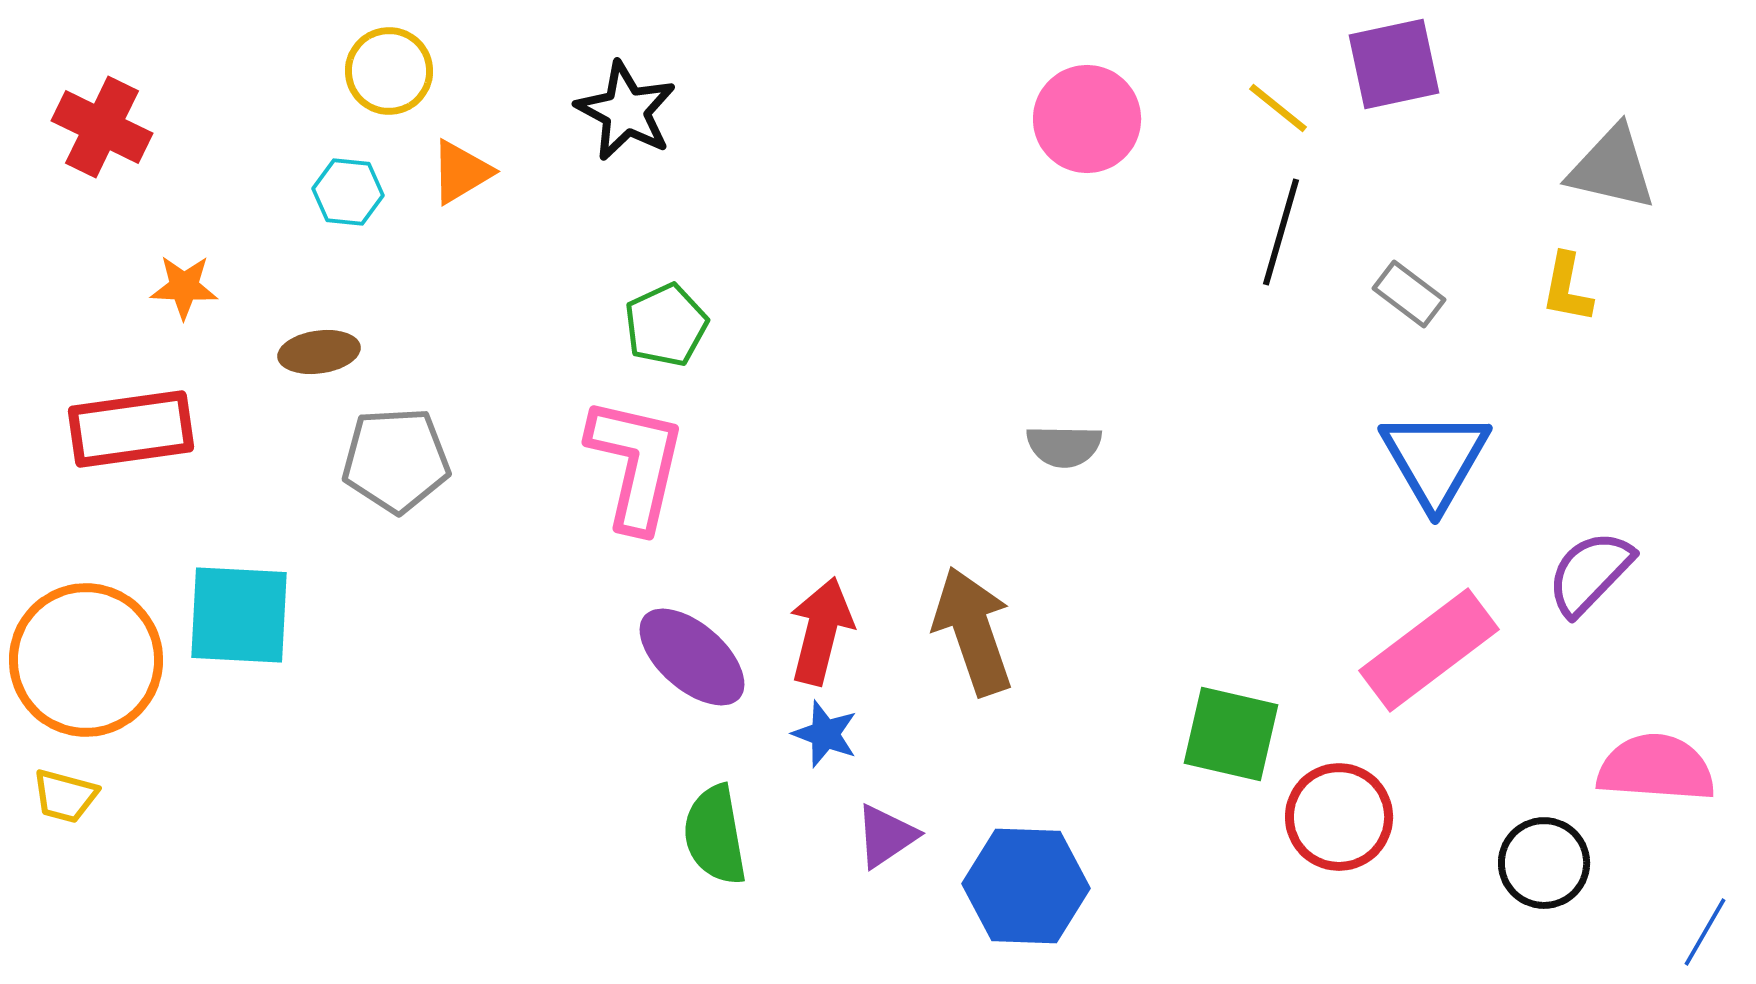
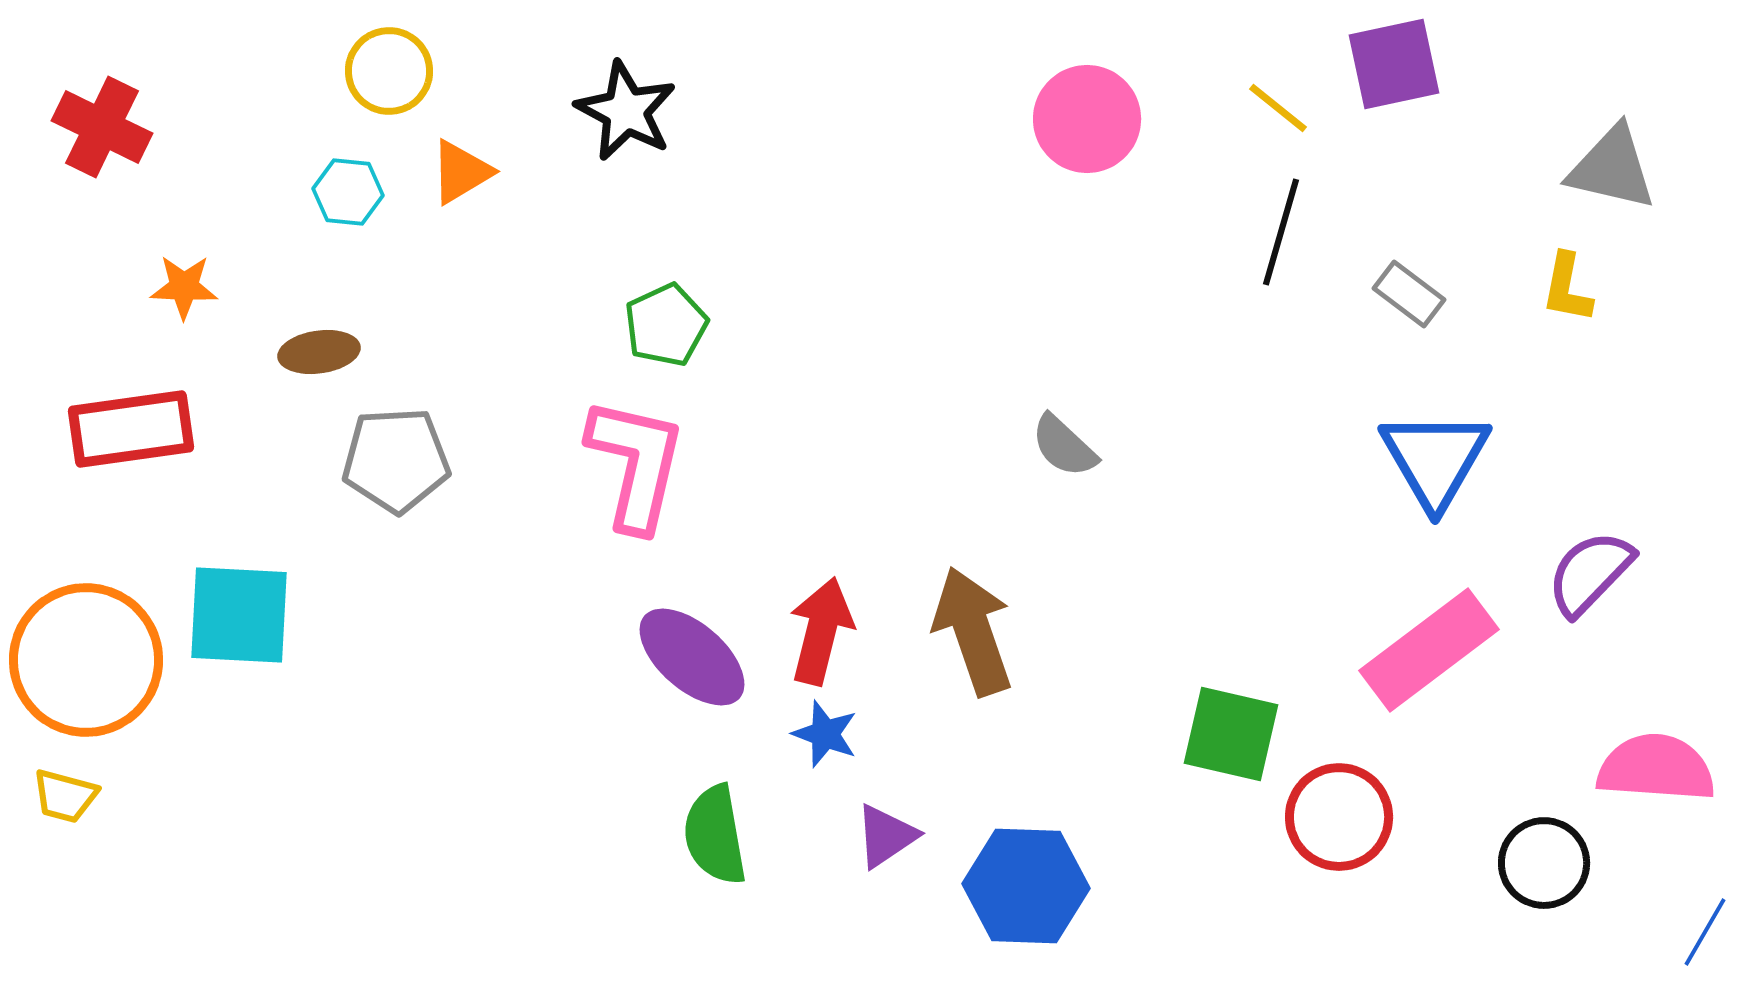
gray semicircle: rotated 42 degrees clockwise
